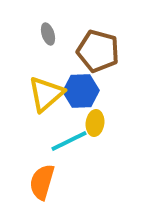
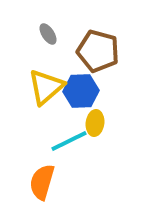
gray ellipse: rotated 15 degrees counterclockwise
yellow triangle: moved 7 px up
